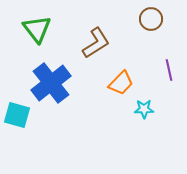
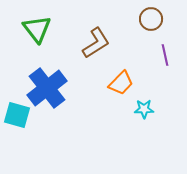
purple line: moved 4 px left, 15 px up
blue cross: moved 4 px left, 5 px down
